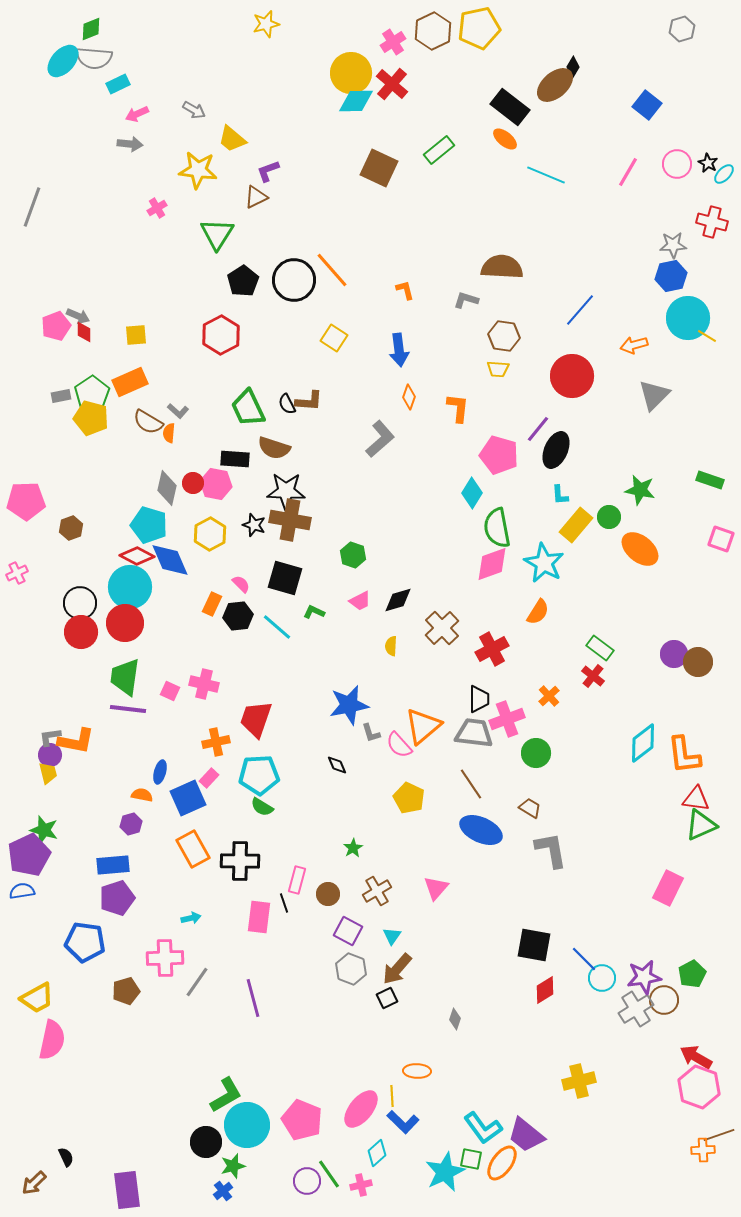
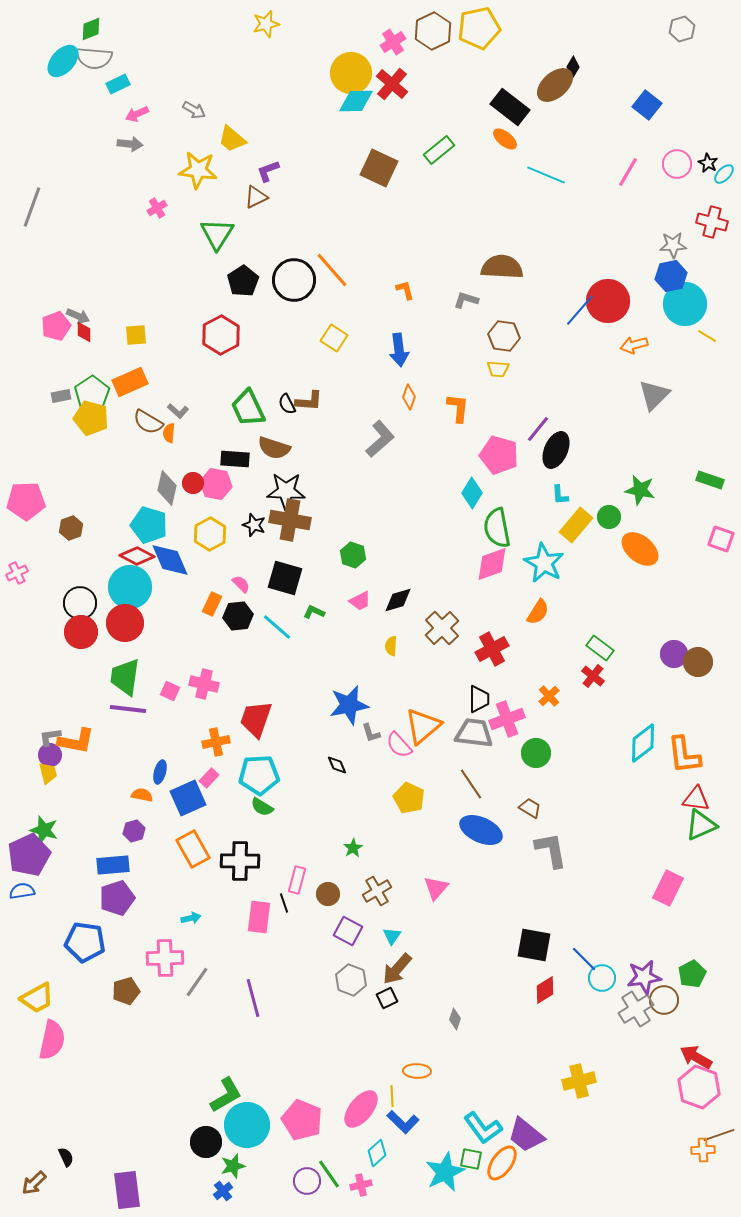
cyan circle at (688, 318): moved 3 px left, 14 px up
red circle at (572, 376): moved 36 px right, 75 px up
purple hexagon at (131, 824): moved 3 px right, 7 px down
gray hexagon at (351, 969): moved 11 px down
